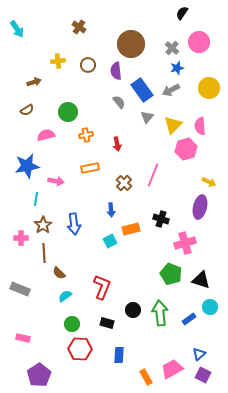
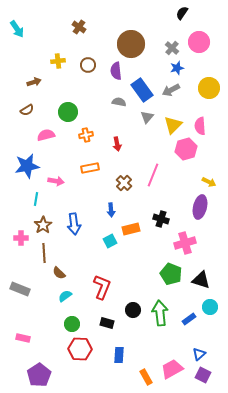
gray semicircle at (119, 102): rotated 40 degrees counterclockwise
